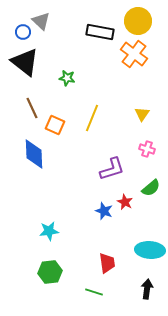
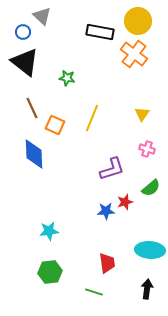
gray triangle: moved 1 px right, 5 px up
red star: rotated 28 degrees clockwise
blue star: moved 2 px right; rotated 24 degrees counterclockwise
